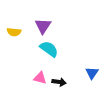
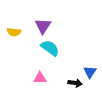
cyan semicircle: moved 1 px right, 1 px up
blue triangle: moved 2 px left, 1 px up
pink triangle: rotated 16 degrees counterclockwise
black arrow: moved 16 px right, 1 px down
